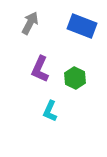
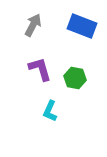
gray arrow: moved 3 px right, 2 px down
purple L-shape: rotated 140 degrees clockwise
green hexagon: rotated 15 degrees counterclockwise
